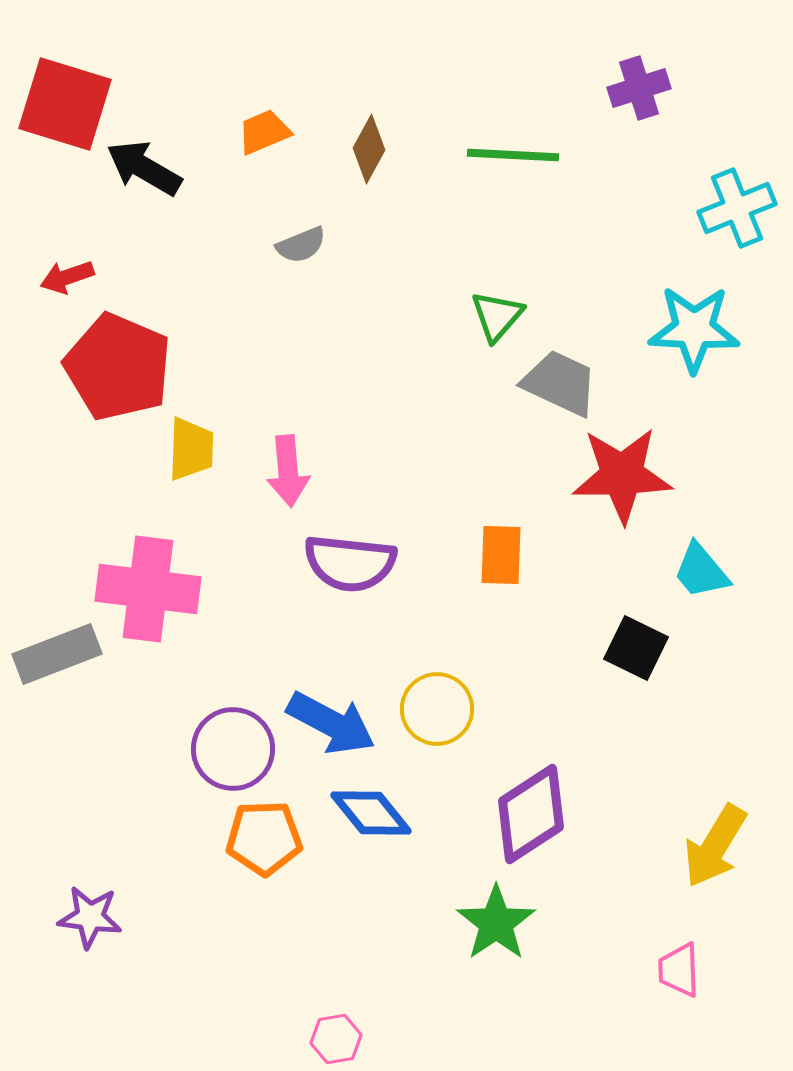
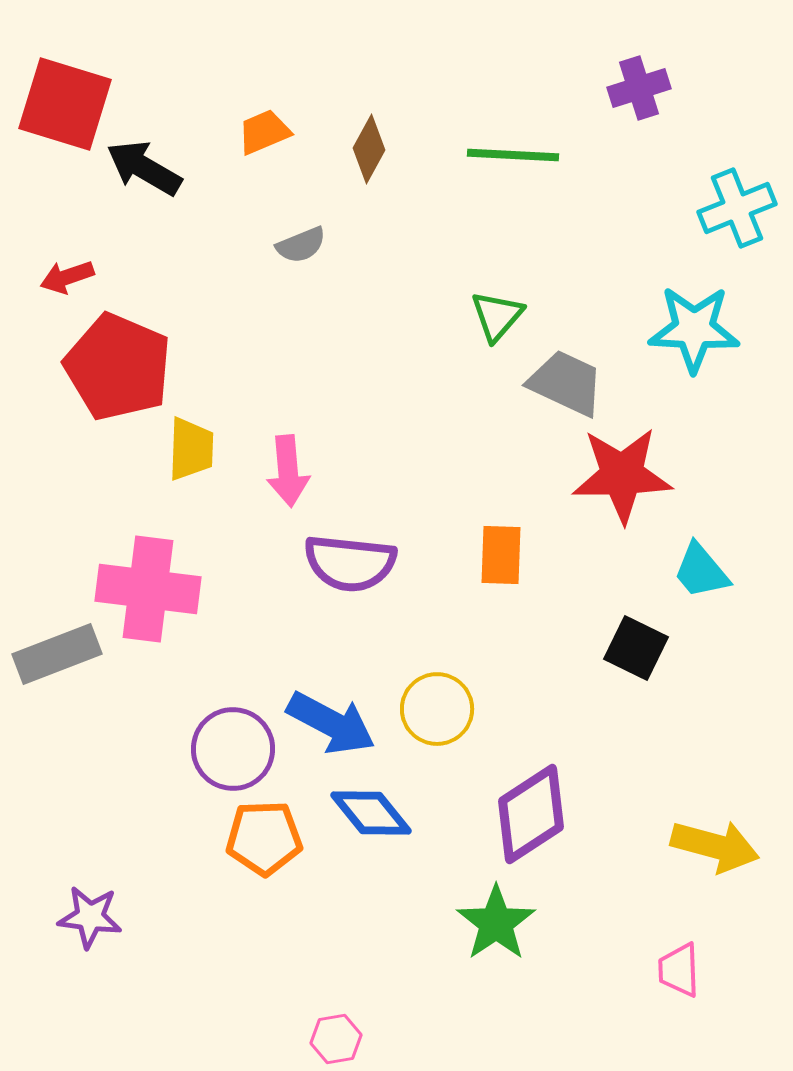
gray trapezoid: moved 6 px right
yellow arrow: rotated 106 degrees counterclockwise
